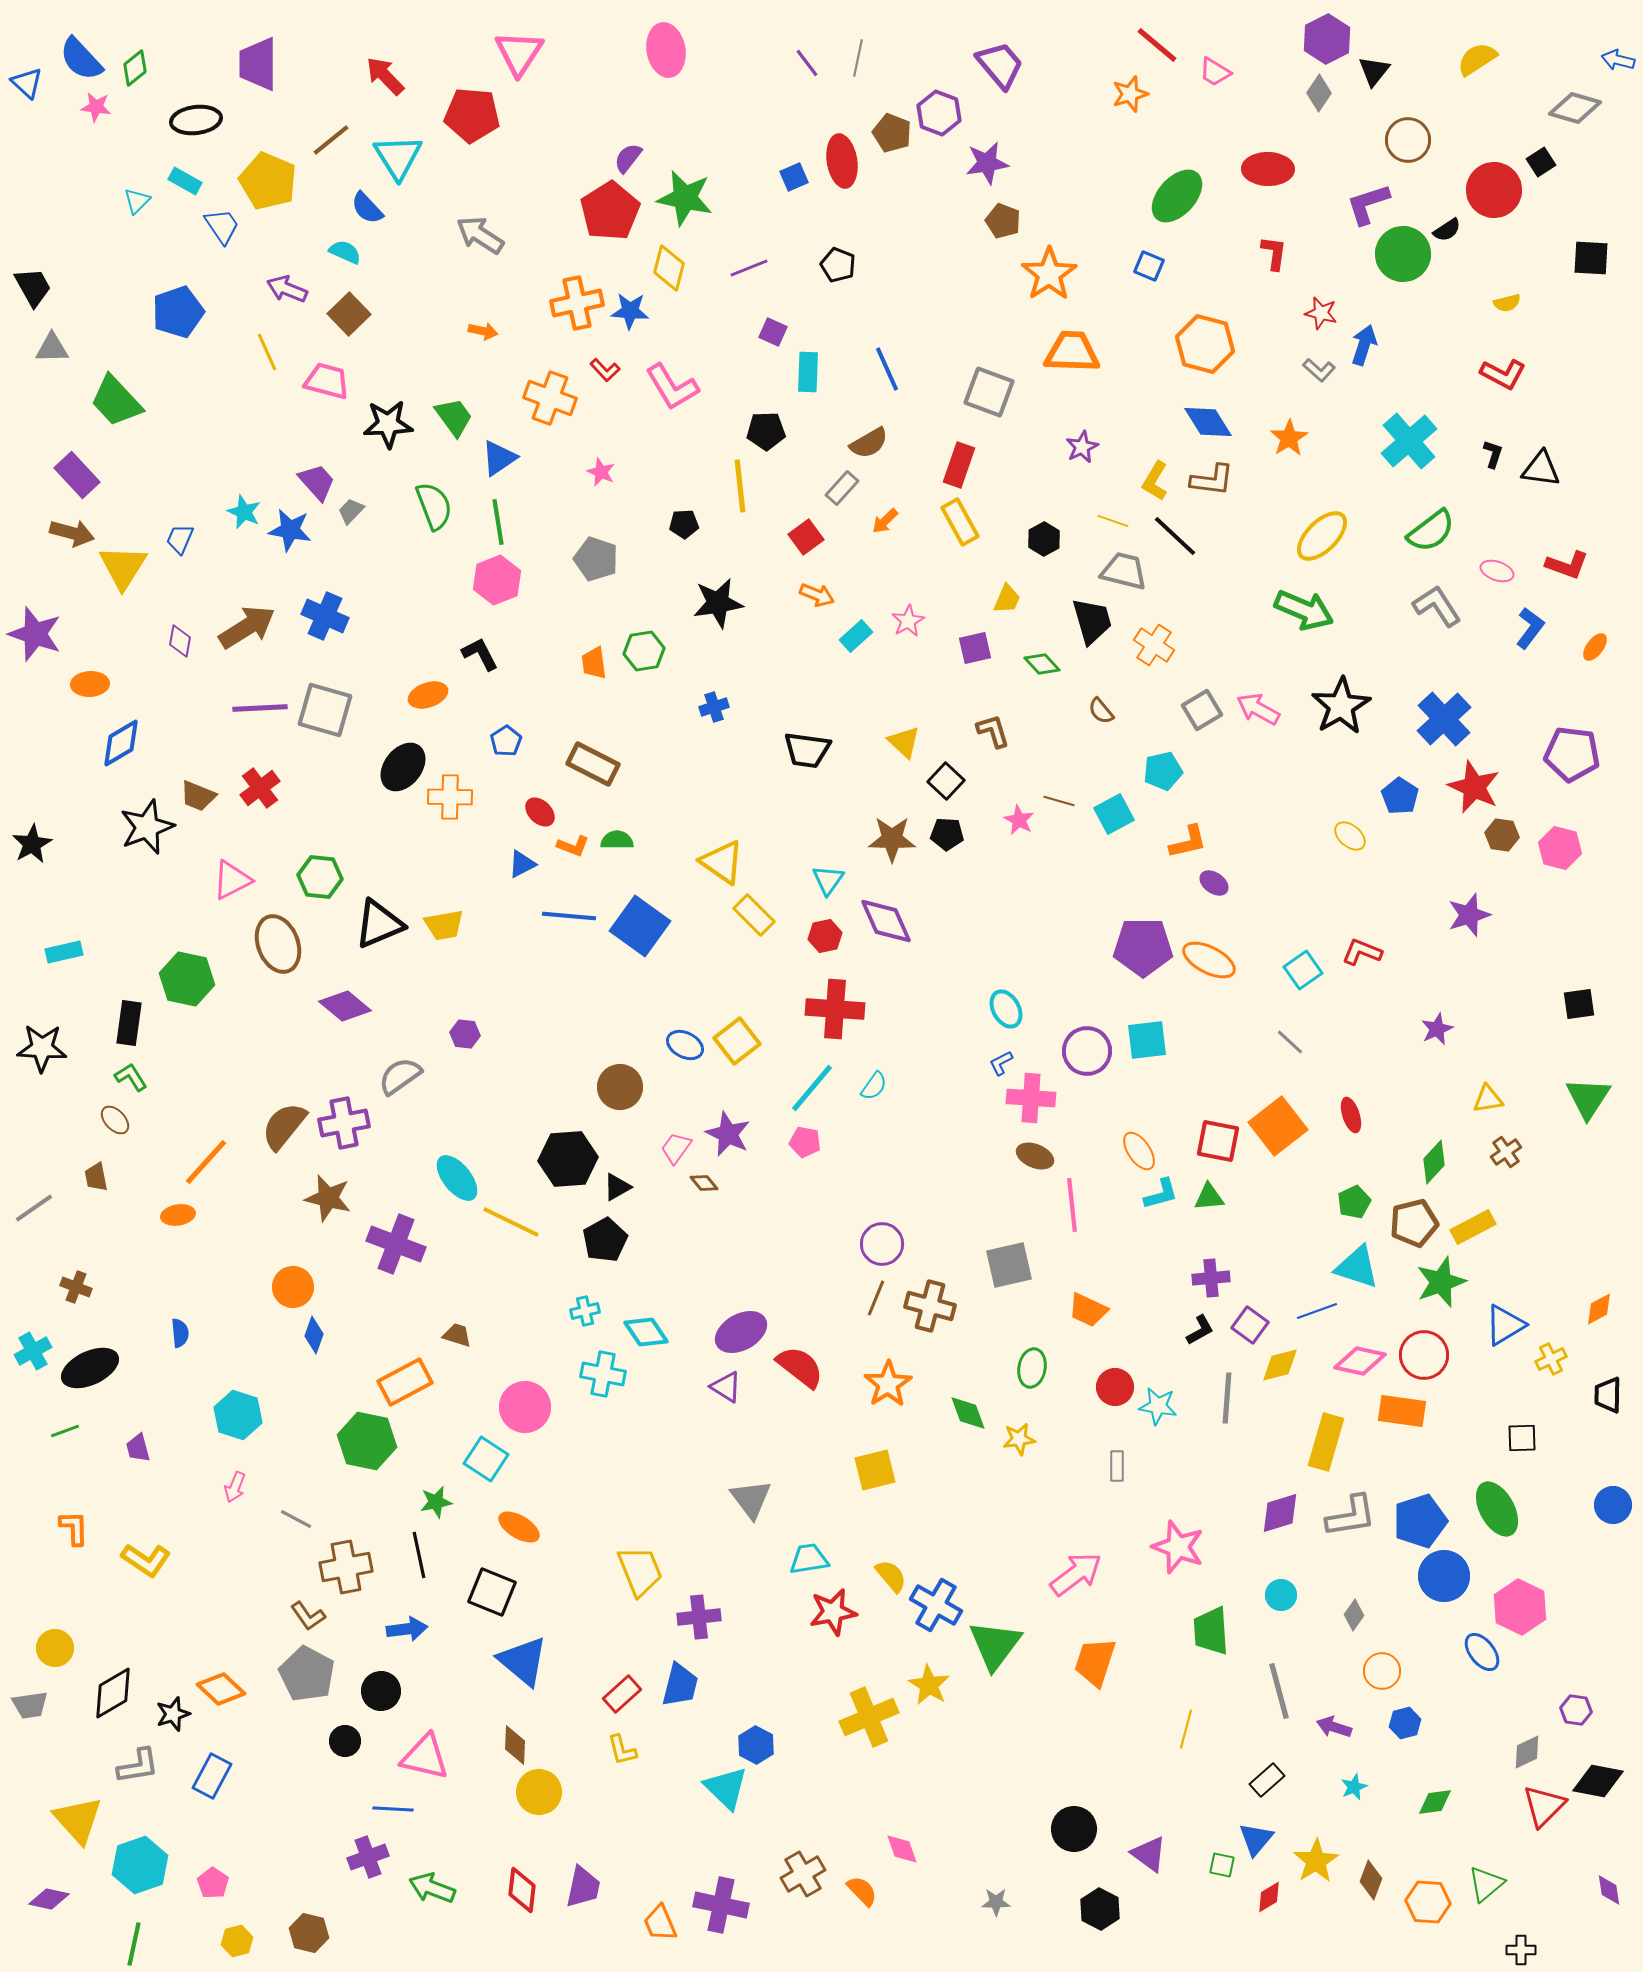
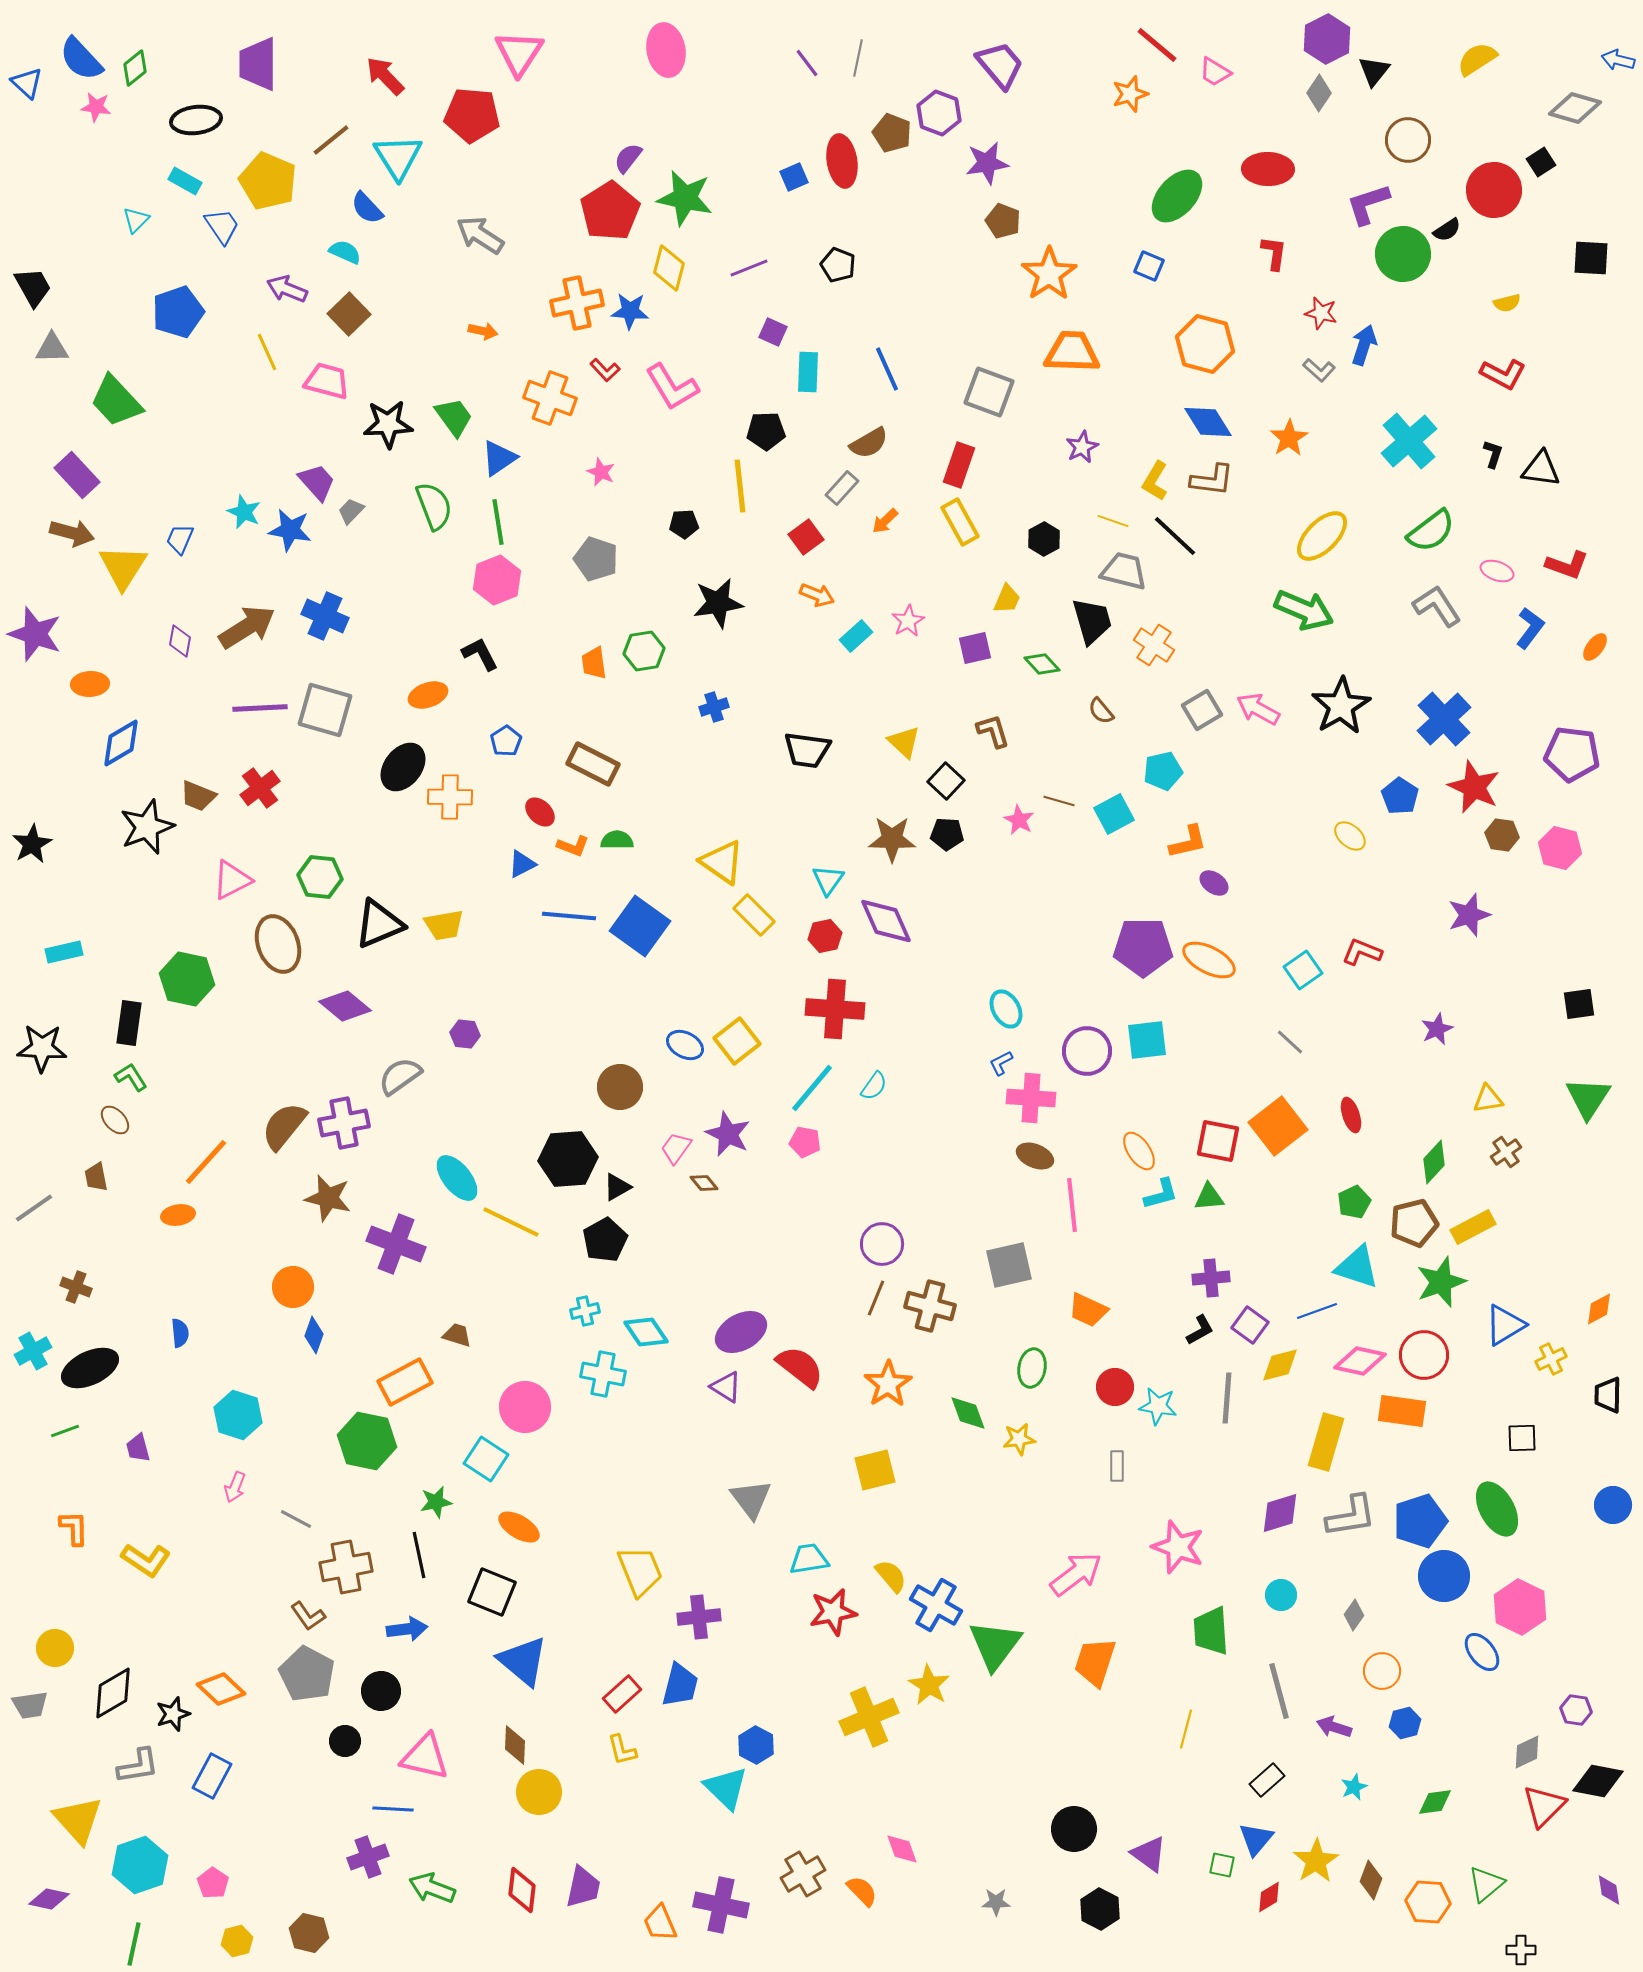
cyan triangle at (137, 201): moved 1 px left, 19 px down
